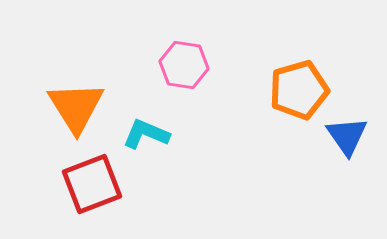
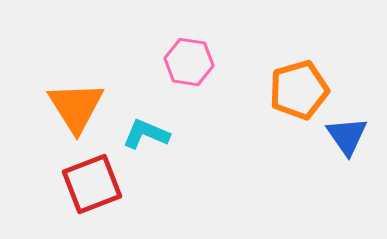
pink hexagon: moved 5 px right, 3 px up
